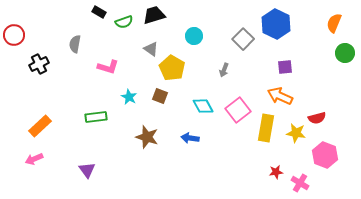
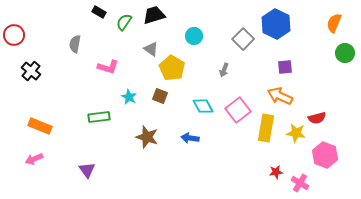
green semicircle: rotated 144 degrees clockwise
black cross: moved 8 px left, 7 px down; rotated 24 degrees counterclockwise
green rectangle: moved 3 px right
orange rectangle: rotated 65 degrees clockwise
